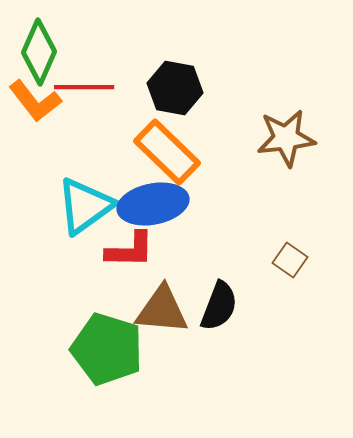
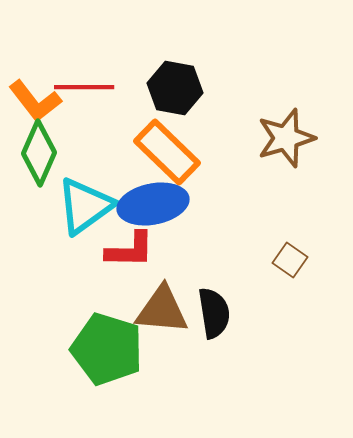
green diamond: moved 101 px down
brown star: rotated 10 degrees counterclockwise
black semicircle: moved 5 px left, 7 px down; rotated 30 degrees counterclockwise
